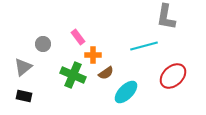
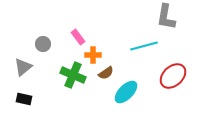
black rectangle: moved 3 px down
